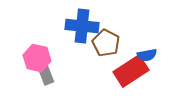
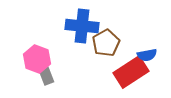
brown pentagon: rotated 16 degrees clockwise
pink hexagon: moved 1 px down; rotated 8 degrees clockwise
red rectangle: moved 1 px down
